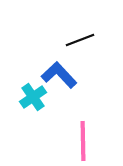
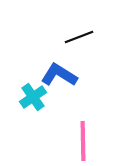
black line: moved 1 px left, 3 px up
blue L-shape: rotated 15 degrees counterclockwise
